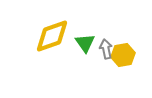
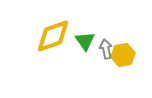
yellow diamond: moved 1 px right
green triangle: moved 2 px up
